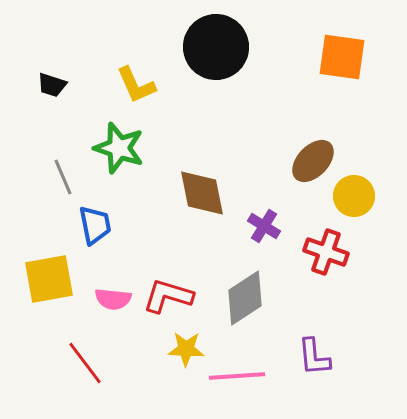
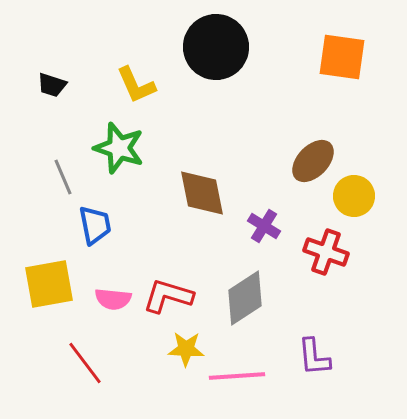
yellow square: moved 5 px down
